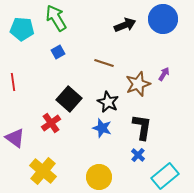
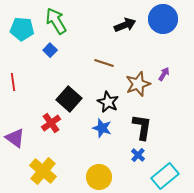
green arrow: moved 3 px down
blue square: moved 8 px left, 2 px up; rotated 16 degrees counterclockwise
